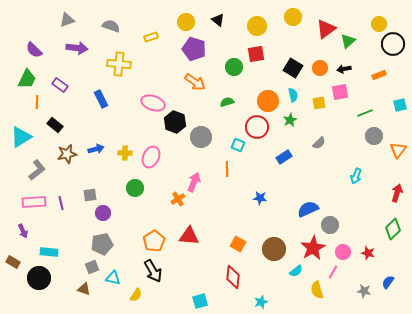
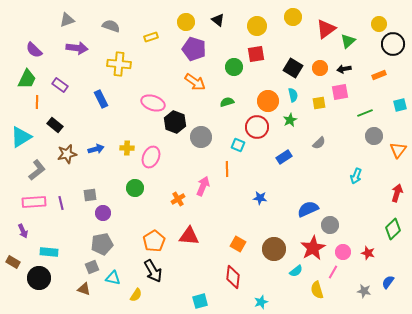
yellow cross at (125, 153): moved 2 px right, 5 px up
pink arrow at (194, 182): moved 9 px right, 4 px down
